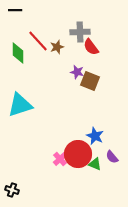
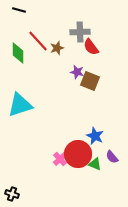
black line: moved 4 px right; rotated 16 degrees clockwise
brown star: moved 1 px down
black cross: moved 4 px down
